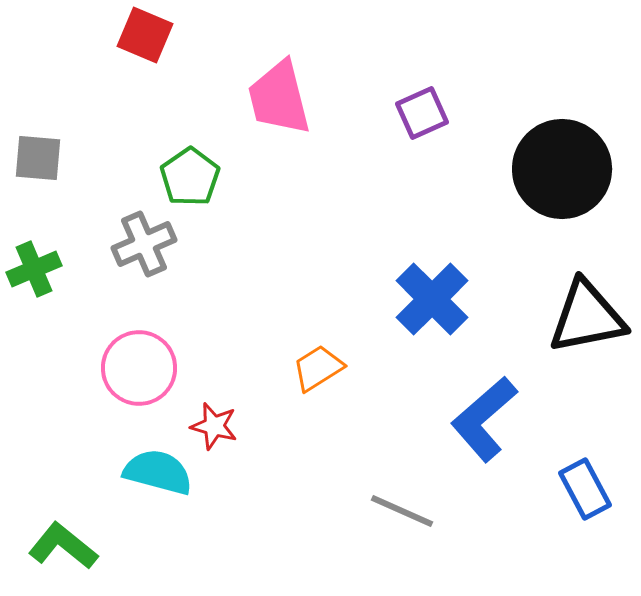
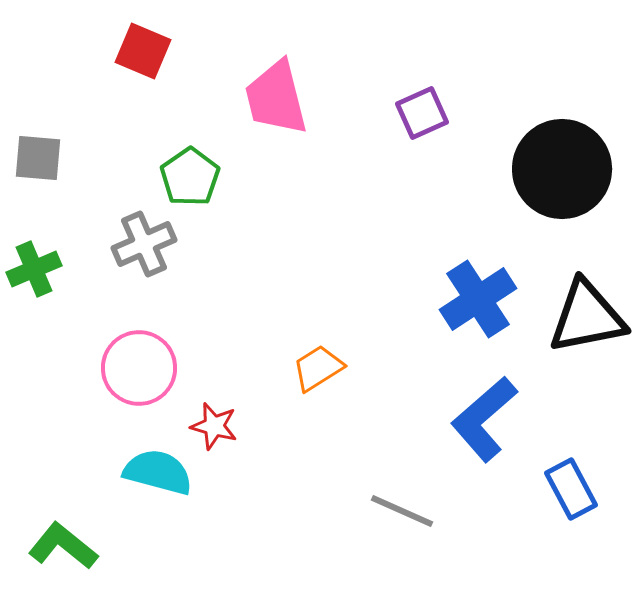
red square: moved 2 px left, 16 px down
pink trapezoid: moved 3 px left
blue cross: moved 46 px right; rotated 12 degrees clockwise
blue rectangle: moved 14 px left
